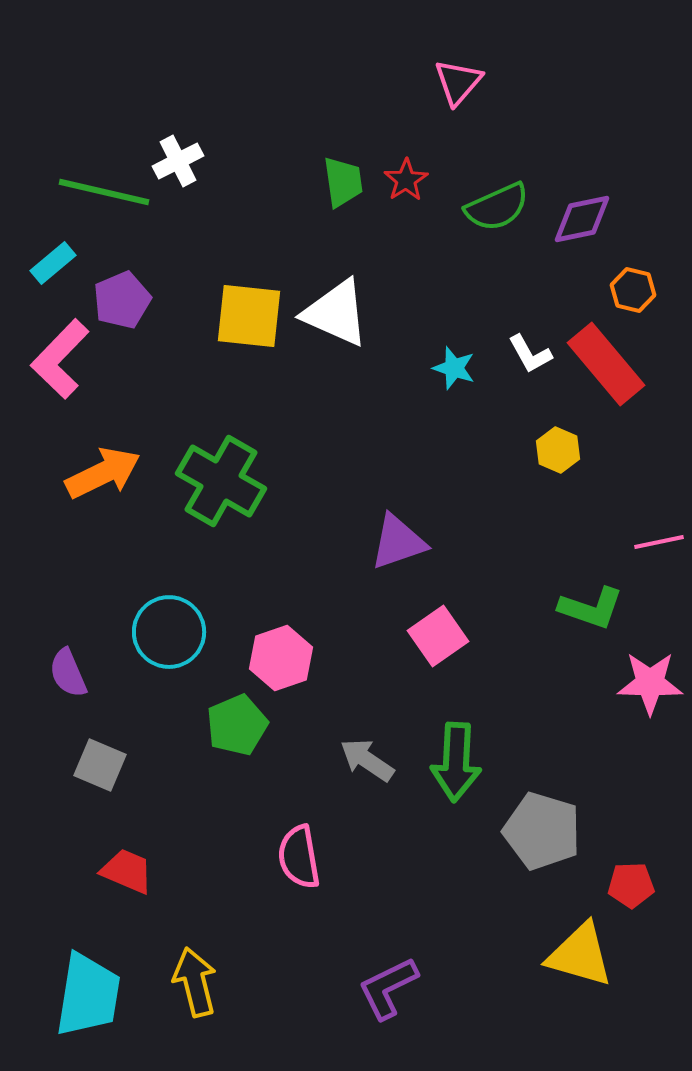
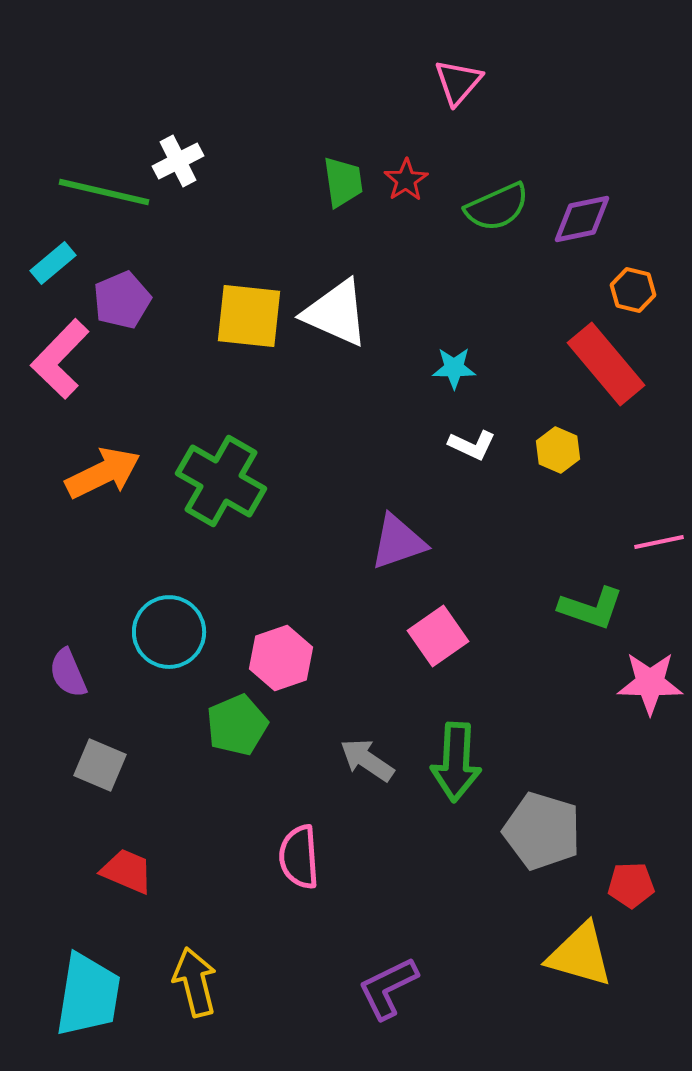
white L-shape: moved 58 px left, 91 px down; rotated 36 degrees counterclockwise
cyan star: rotated 18 degrees counterclockwise
pink semicircle: rotated 6 degrees clockwise
